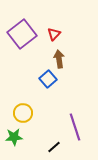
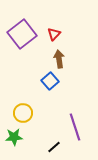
blue square: moved 2 px right, 2 px down
